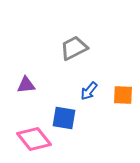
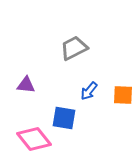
purple triangle: rotated 12 degrees clockwise
